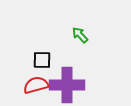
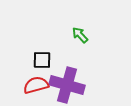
purple cross: rotated 16 degrees clockwise
